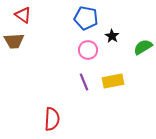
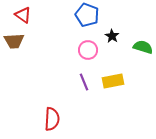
blue pentagon: moved 1 px right, 3 px up; rotated 10 degrees clockwise
green semicircle: rotated 48 degrees clockwise
